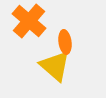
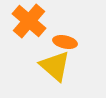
orange ellipse: rotated 70 degrees counterclockwise
